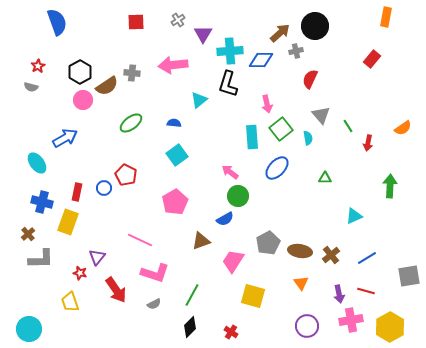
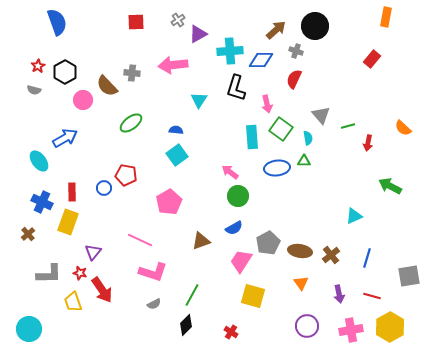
brown arrow at (280, 33): moved 4 px left, 3 px up
purple triangle at (203, 34): moved 5 px left; rotated 30 degrees clockwise
gray cross at (296, 51): rotated 32 degrees clockwise
black hexagon at (80, 72): moved 15 px left
red semicircle at (310, 79): moved 16 px left
black L-shape at (228, 84): moved 8 px right, 4 px down
brown semicircle at (107, 86): rotated 80 degrees clockwise
gray semicircle at (31, 87): moved 3 px right, 3 px down
cyan triangle at (199, 100): rotated 18 degrees counterclockwise
blue semicircle at (174, 123): moved 2 px right, 7 px down
green line at (348, 126): rotated 72 degrees counterclockwise
orange semicircle at (403, 128): rotated 78 degrees clockwise
green square at (281, 129): rotated 15 degrees counterclockwise
cyan ellipse at (37, 163): moved 2 px right, 2 px up
blue ellipse at (277, 168): rotated 40 degrees clockwise
red pentagon at (126, 175): rotated 15 degrees counterclockwise
green triangle at (325, 178): moved 21 px left, 17 px up
green arrow at (390, 186): rotated 65 degrees counterclockwise
red rectangle at (77, 192): moved 5 px left; rotated 12 degrees counterclockwise
blue cross at (42, 202): rotated 10 degrees clockwise
pink pentagon at (175, 202): moved 6 px left
blue semicircle at (225, 219): moved 9 px right, 9 px down
purple triangle at (97, 257): moved 4 px left, 5 px up
blue line at (367, 258): rotated 42 degrees counterclockwise
gray L-shape at (41, 259): moved 8 px right, 15 px down
pink trapezoid at (233, 261): moved 8 px right
pink L-shape at (155, 273): moved 2 px left, 1 px up
red arrow at (116, 290): moved 14 px left
red line at (366, 291): moved 6 px right, 5 px down
yellow trapezoid at (70, 302): moved 3 px right
pink cross at (351, 320): moved 10 px down
black diamond at (190, 327): moved 4 px left, 2 px up
